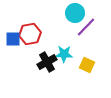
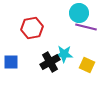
cyan circle: moved 4 px right
purple line: rotated 60 degrees clockwise
red hexagon: moved 2 px right, 6 px up
blue square: moved 2 px left, 23 px down
black cross: moved 3 px right
